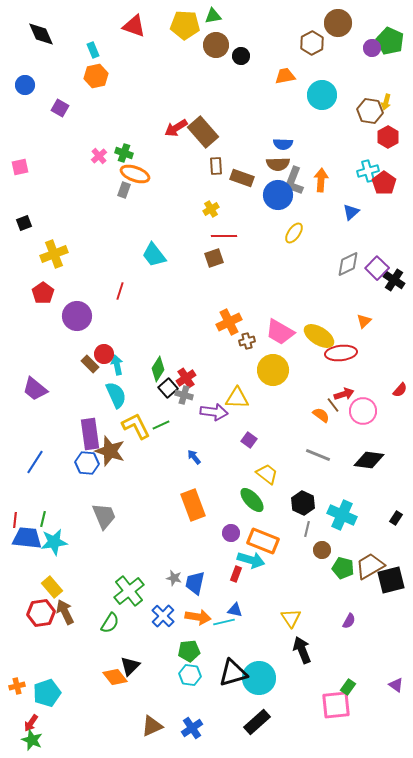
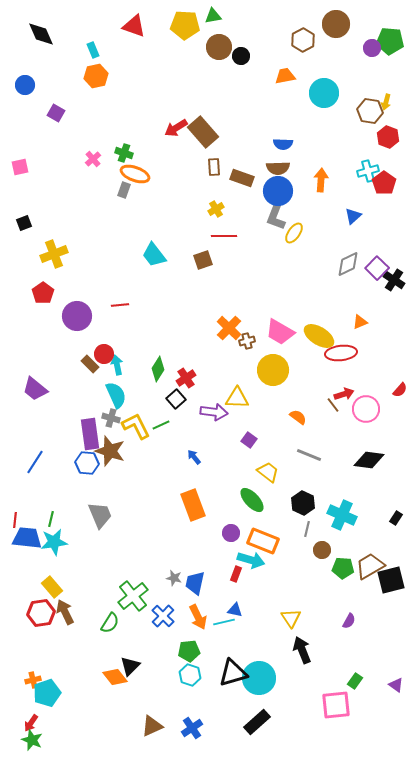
brown circle at (338, 23): moved 2 px left, 1 px down
green pentagon at (390, 41): rotated 20 degrees counterclockwise
brown hexagon at (312, 43): moved 9 px left, 3 px up
brown circle at (216, 45): moved 3 px right, 2 px down
cyan circle at (322, 95): moved 2 px right, 2 px up
purple square at (60, 108): moved 4 px left, 5 px down
red hexagon at (388, 137): rotated 10 degrees counterclockwise
pink cross at (99, 156): moved 6 px left, 3 px down
brown semicircle at (278, 164): moved 4 px down
brown rectangle at (216, 166): moved 2 px left, 1 px down
gray L-shape at (294, 181): moved 18 px left, 35 px down
blue circle at (278, 195): moved 4 px up
yellow cross at (211, 209): moved 5 px right
blue triangle at (351, 212): moved 2 px right, 4 px down
brown square at (214, 258): moved 11 px left, 2 px down
red line at (120, 291): moved 14 px down; rotated 66 degrees clockwise
orange triangle at (364, 321): moved 4 px left, 1 px down; rotated 21 degrees clockwise
orange cross at (229, 322): moved 6 px down; rotated 20 degrees counterclockwise
black square at (168, 388): moved 8 px right, 11 px down
gray cross at (184, 395): moved 73 px left, 23 px down
pink circle at (363, 411): moved 3 px right, 2 px up
orange semicircle at (321, 415): moved 23 px left, 2 px down
gray line at (318, 455): moved 9 px left
yellow trapezoid at (267, 474): moved 1 px right, 2 px up
gray trapezoid at (104, 516): moved 4 px left, 1 px up
green line at (43, 519): moved 8 px right
green pentagon at (343, 568): rotated 10 degrees counterclockwise
green cross at (129, 591): moved 4 px right, 5 px down
orange arrow at (198, 617): rotated 55 degrees clockwise
cyan hexagon at (190, 675): rotated 10 degrees clockwise
orange cross at (17, 686): moved 16 px right, 6 px up
green rectangle at (348, 687): moved 7 px right, 6 px up
